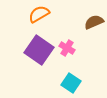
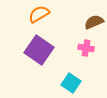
pink cross: moved 19 px right; rotated 21 degrees counterclockwise
